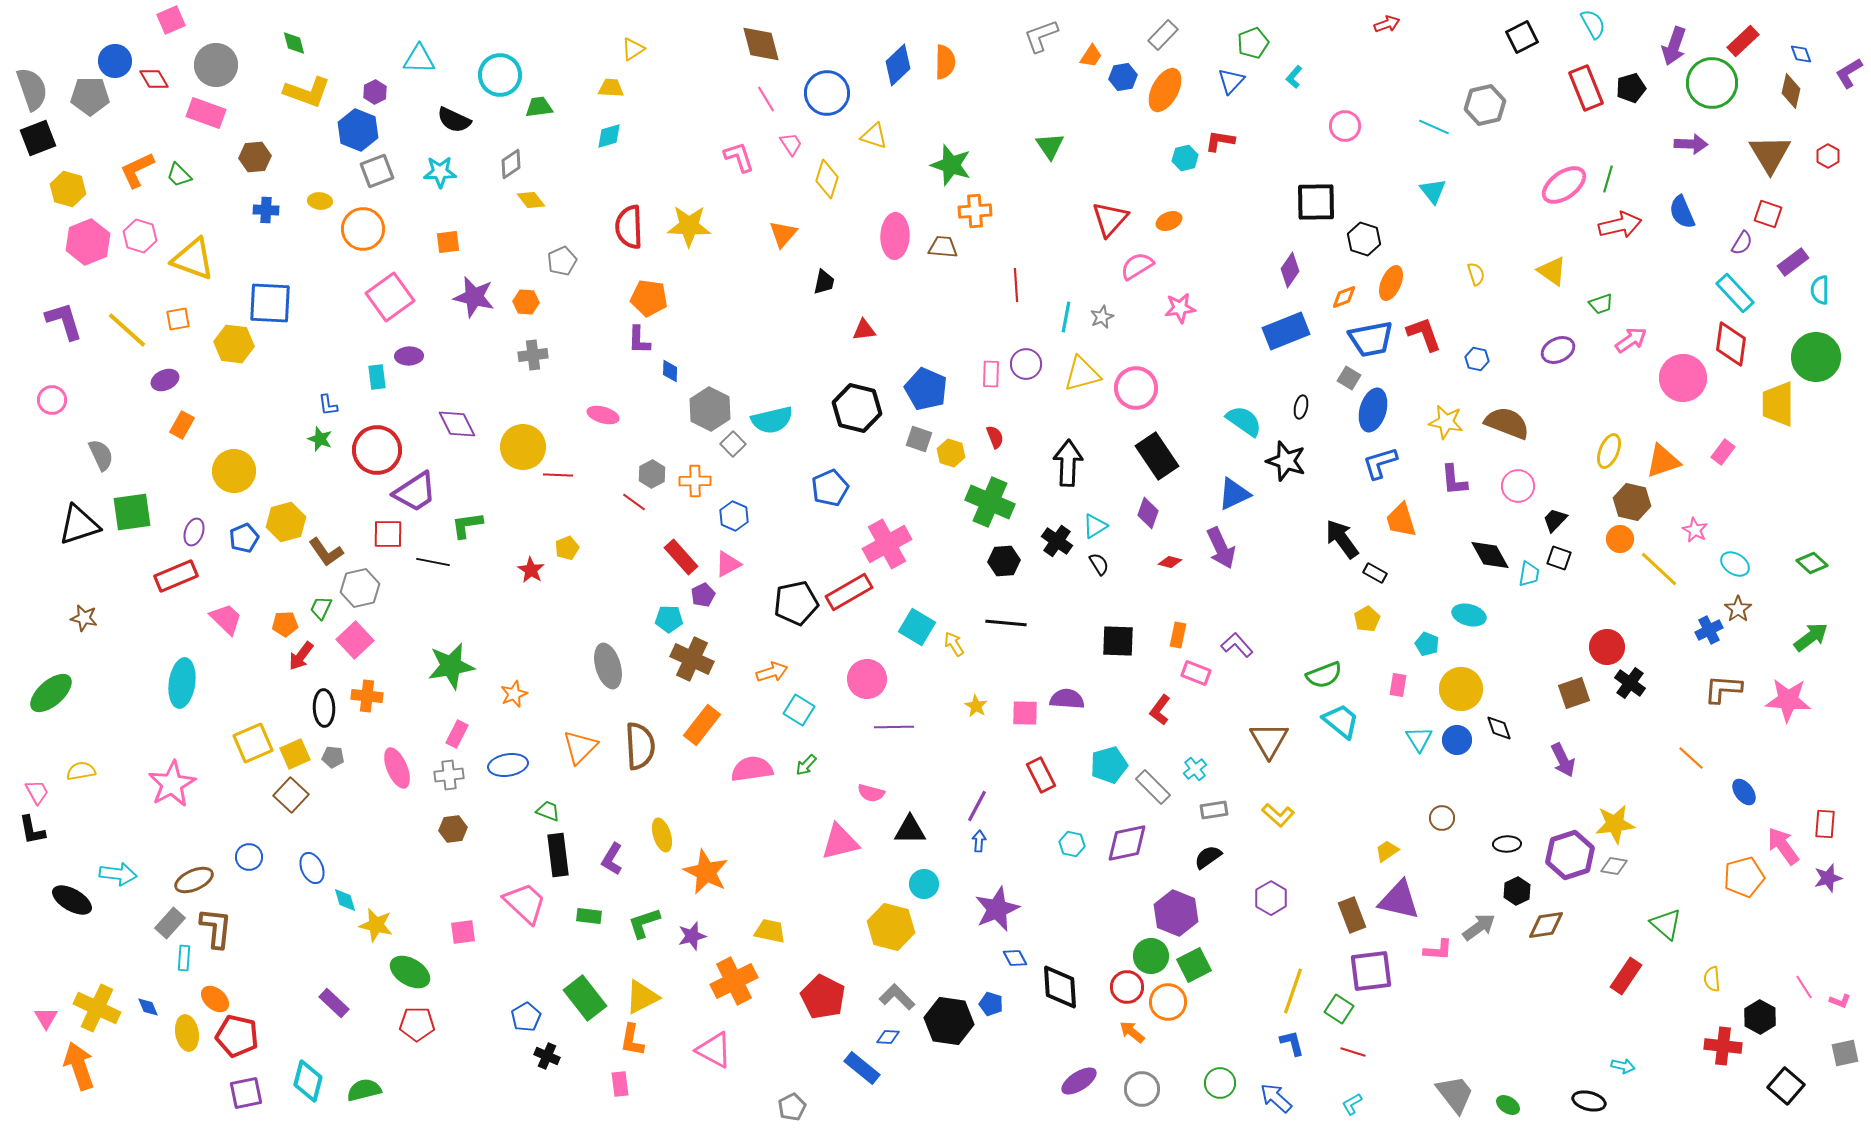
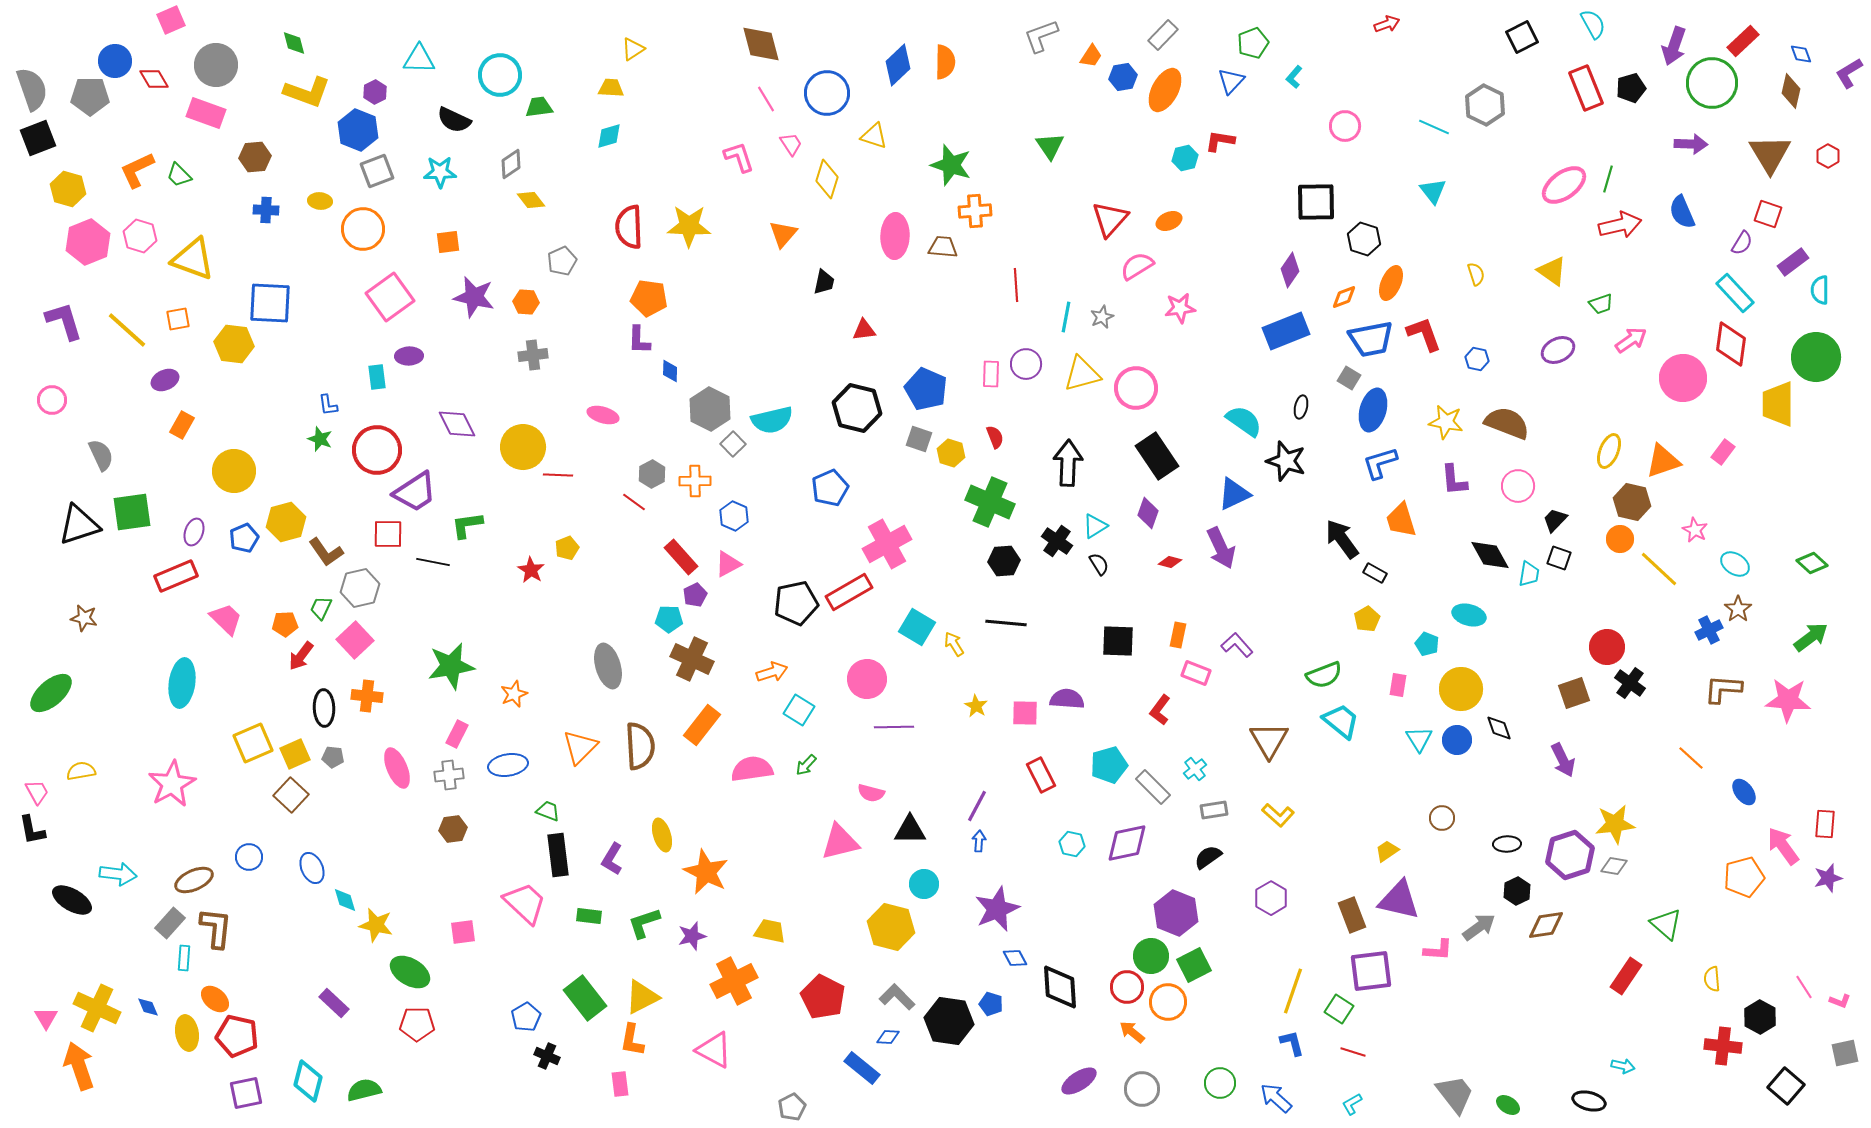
gray hexagon at (1485, 105): rotated 21 degrees counterclockwise
purple pentagon at (703, 595): moved 8 px left
